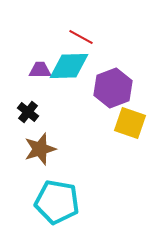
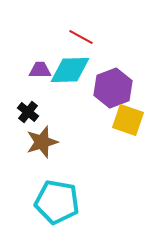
cyan diamond: moved 1 px right, 4 px down
yellow square: moved 2 px left, 3 px up
brown star: moved 2 px right, 7 px up
